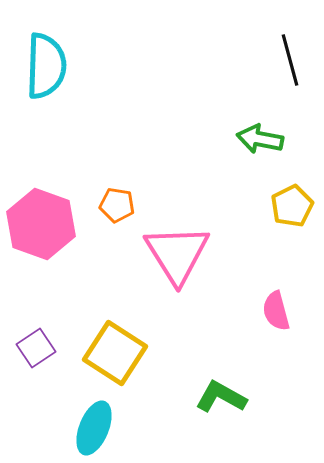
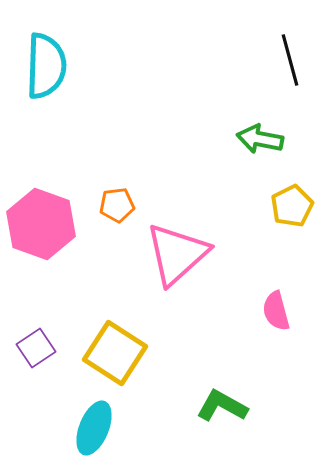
orange pentagon: rotated 16 degrees counterclockwise
pink triangle: rotated 20 degrees clockwise
green L-shape: moved 1 px right, 9 px down
